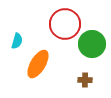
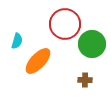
orange ellipse: moved 3 px up; rotated 12 degrees clockwise
